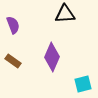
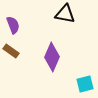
black triangle: rotated 15 degrees clockwise
brown rectangle: moved 2 px left, 10 px up
cyan square: moved 2 px right
